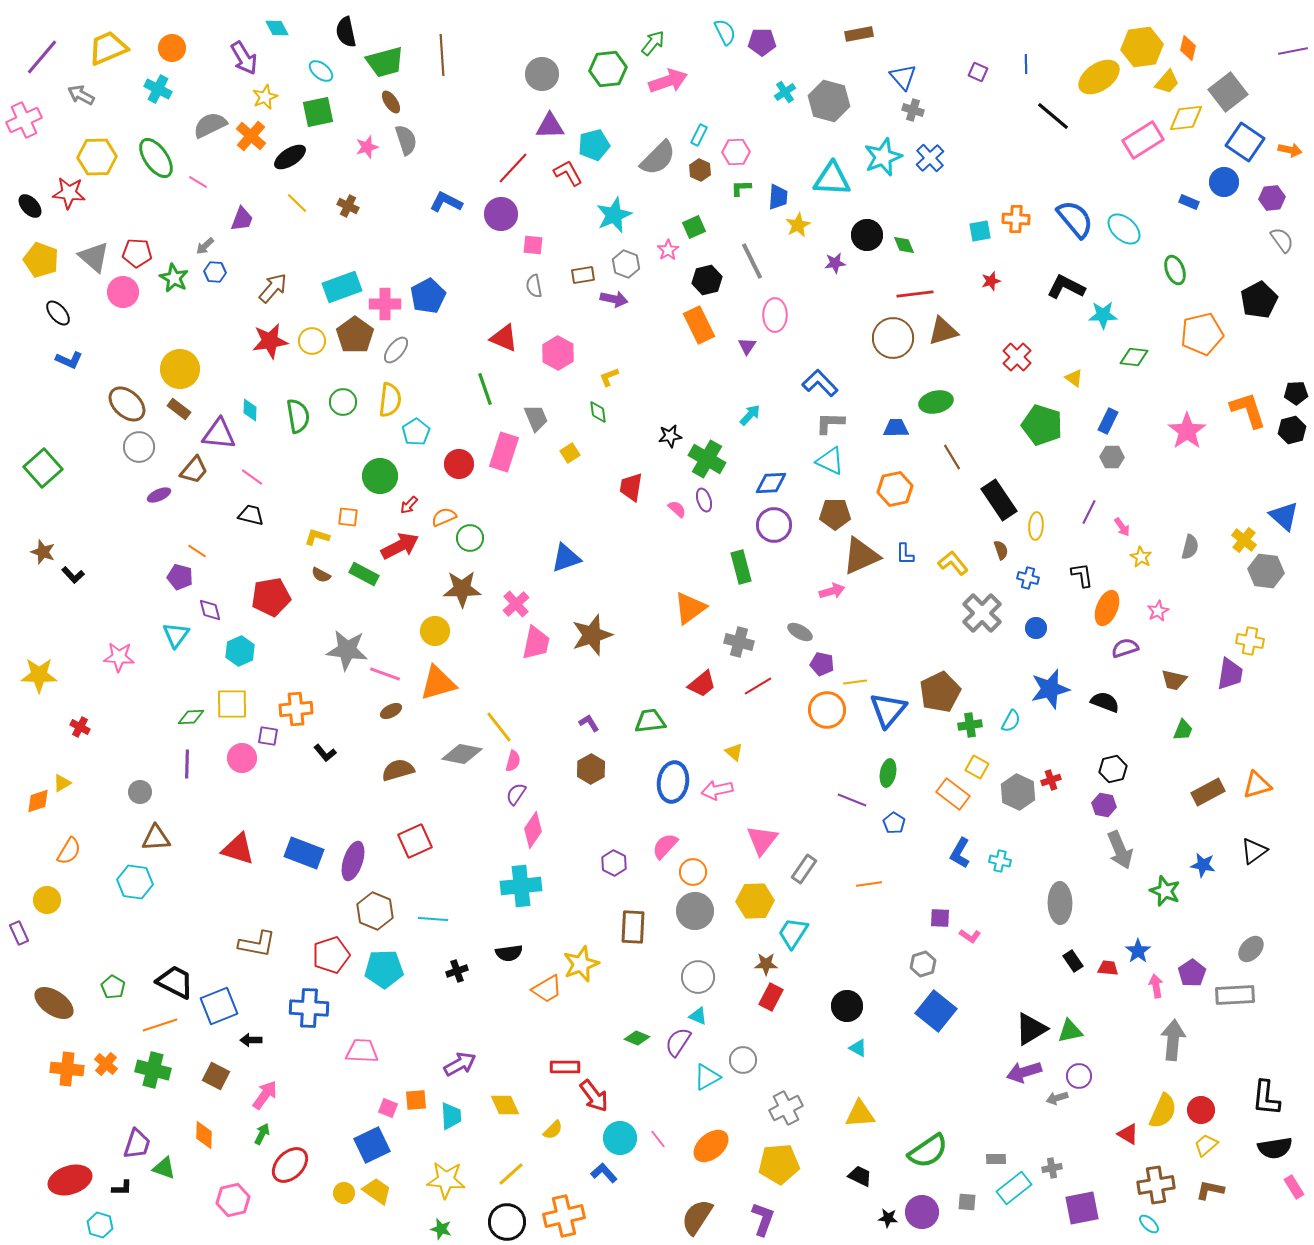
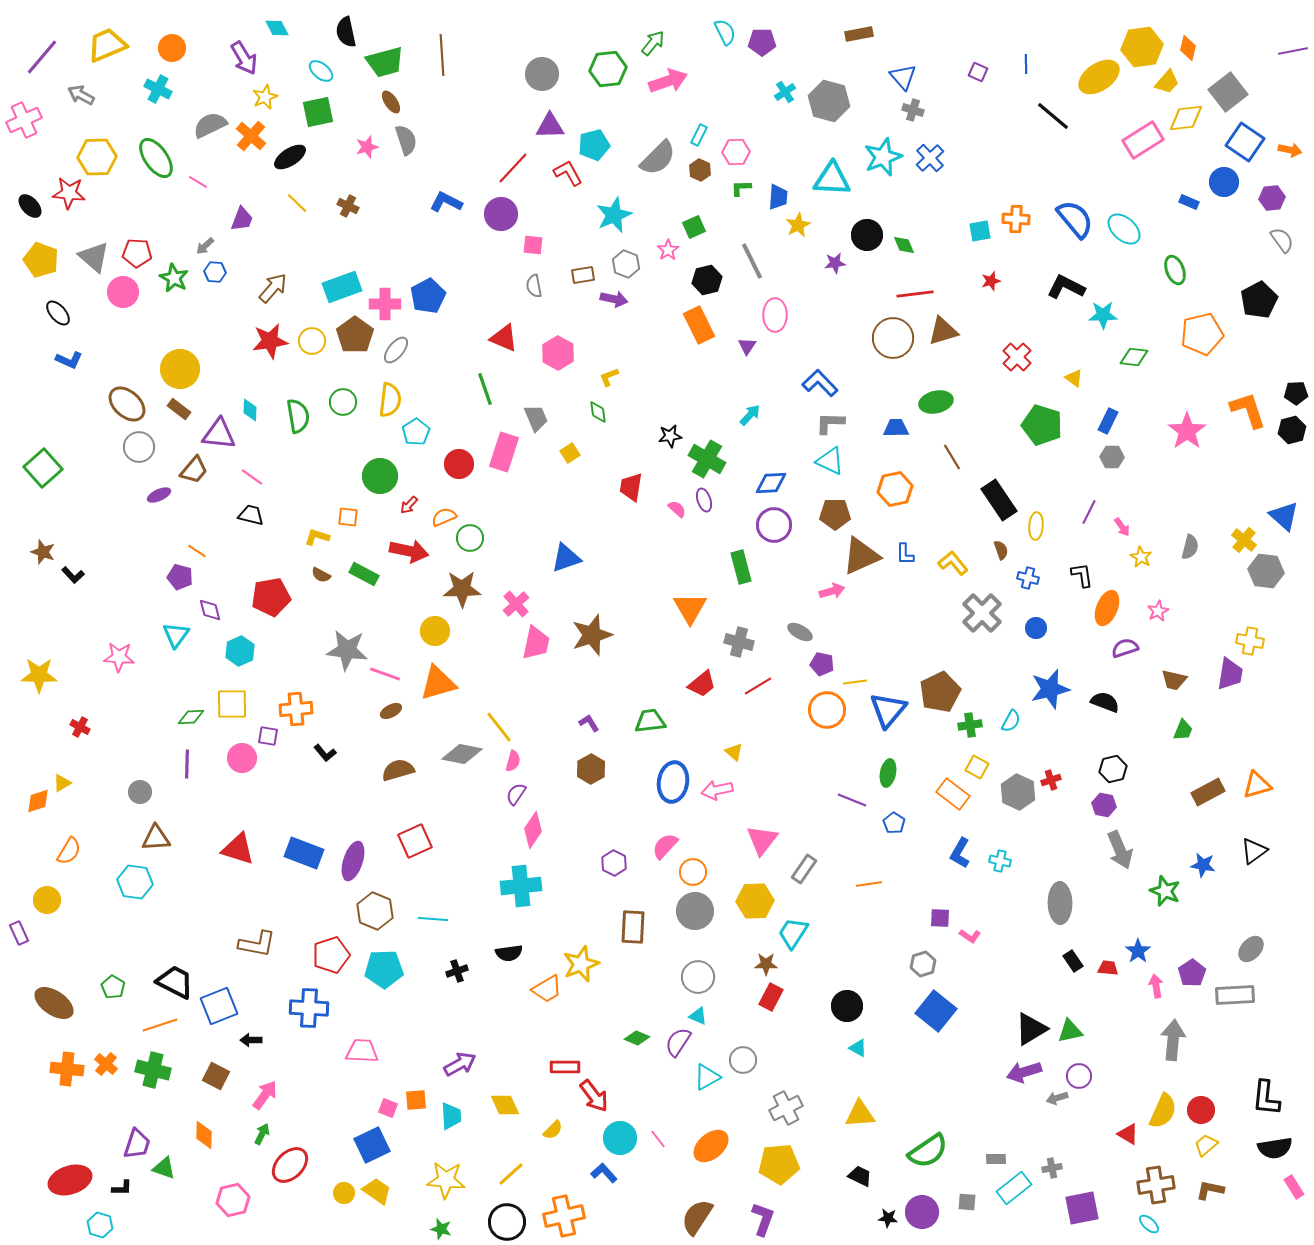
yellow trapezoid at (108, 48): moved 1 px left, 3 px up
red arrow at (400, 546): moved 9 px right, 5 px down; rotated 39 degrees clockwise
orange triangle at (690, 608): rotated 24 degrees counterclockwise
